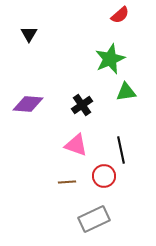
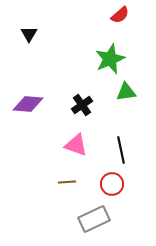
red circle: moved 8 px right, 8 px down
